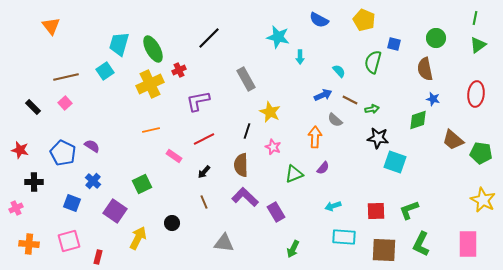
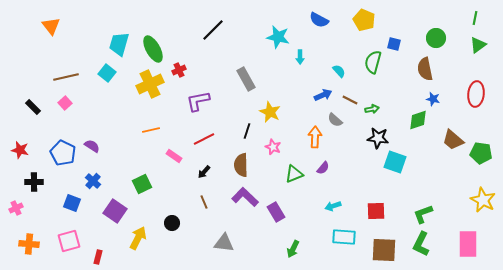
black line at (209, 38): moved 4 px right, 8 px up
cyan square at (105, 71): moved 2 px right, 2 px down; rotated 18 degrees counterclockwise
green L-shape at (409, 210): moved 14 px right, 4 px down
